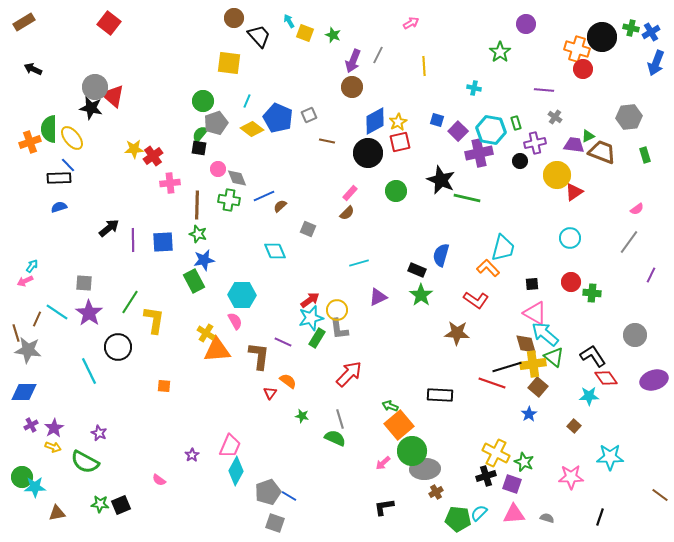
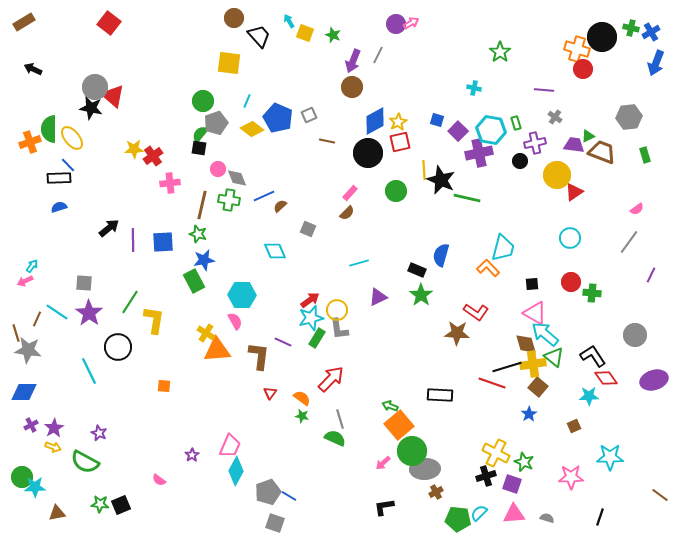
purple circle at (526, 24): moved 130 px left
yellow line at (424, 66): moved 104 px down
brown line at (197, 205): moved 5 px right; rotated 12 degrees clockwise
red L-shape at (476, 300): moved 12 px down
red arrow at (349, 374): moved 18 px left, 5 px down
orange semicircle at (288, 381): moved 14 px right, 17 px down
brown square at (574, 426): rotated 24 degrees clockwise
